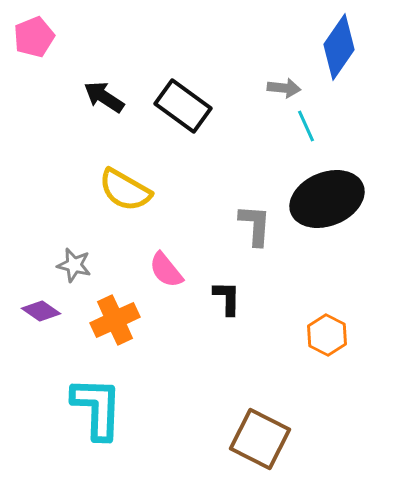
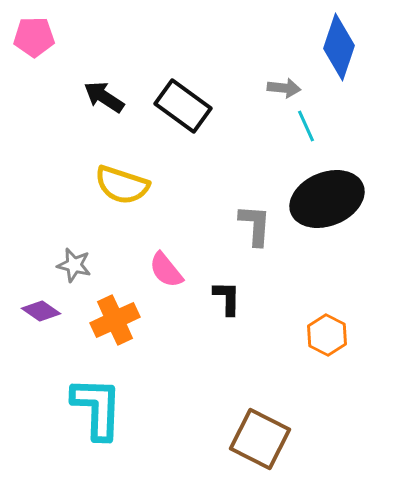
pink pentagon: rotated 21 degrees clockwise
blue diamond: rotated 16 degrees counterclockwise
yellow semicircle: moved 3 px left, 5 px up; rotated 12 degrees counterclockwise
